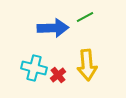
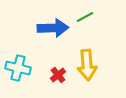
cyan cross: moved 16 px left
